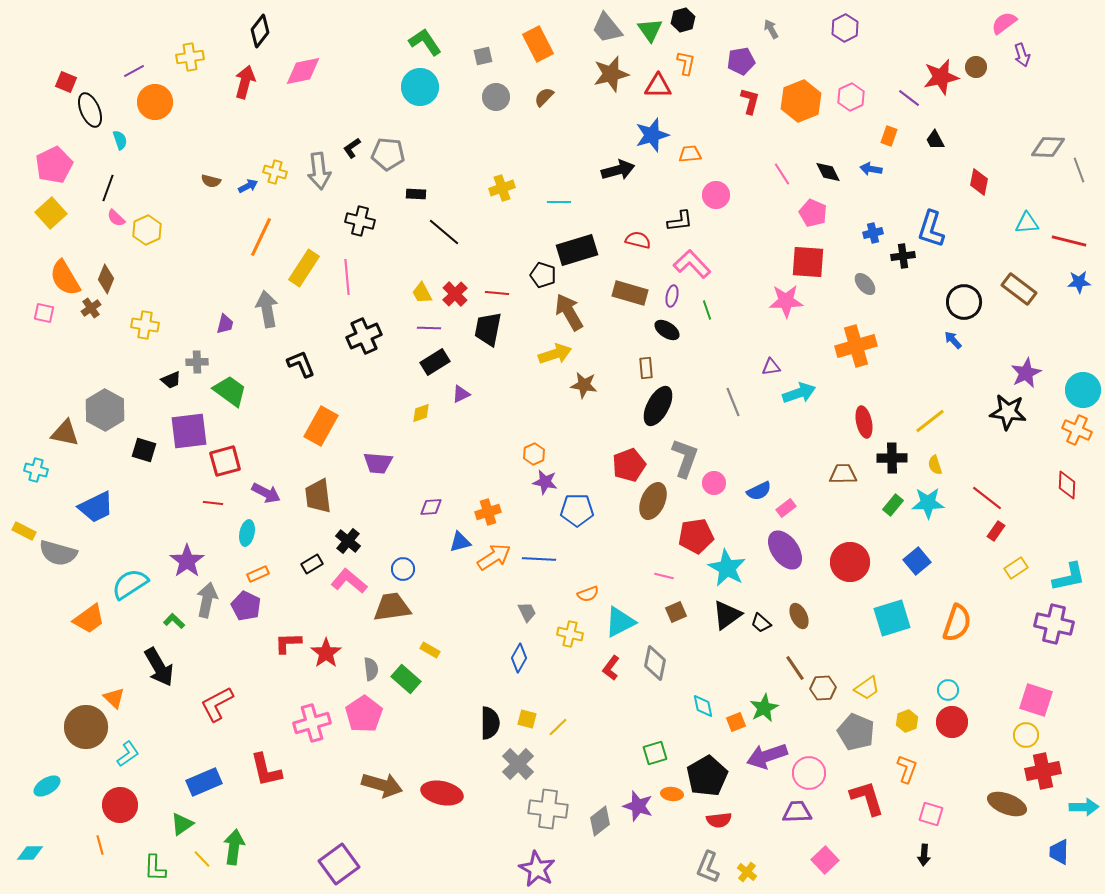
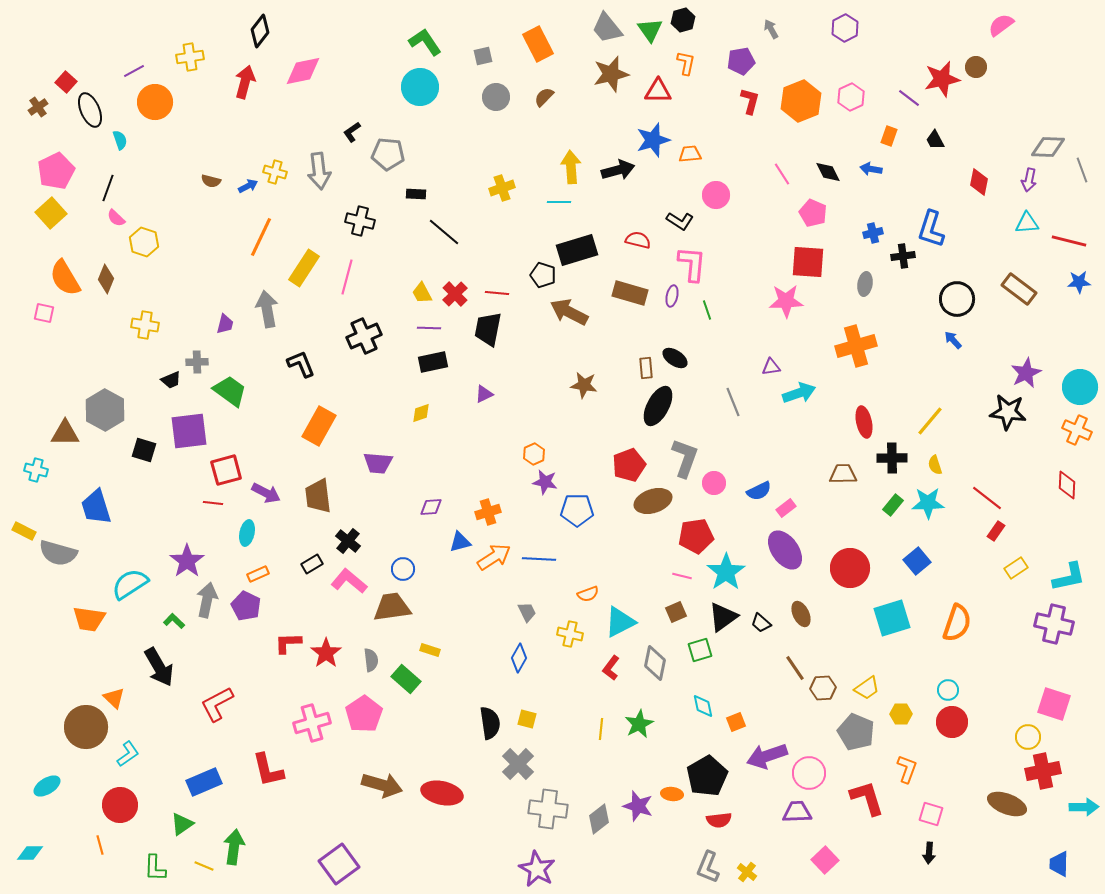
pink semicircle at (1004, 23): moved 3 px left, 2 px down
purple arrow at (1022, 55): moved 7 px right, 125 px down; rotated 30 degrees clockwise
red star at (941, 77): moved 1 px right, 2 px down
red square at (66, 82): rotated 20 degrees clockwise
red triangle at (658, 86): moved 5 px down
blue star at (652, 135): moved 1 px right, 5 px down
black L-shape at (352, 148): moved 16 px up
pink pentagon at (54, 165): moved 2 px right, 6 px down
gray line at (1079, 170): moved 3 px right
black L-shape at (680, 221): rotated 40 degrees clockwise
yellow hexagon at (147, 230): moved 3 px left, 12 px down; rotated 16 degrees counterclockwise
pink L-shape at (692, 264): rotated 48 degrees clockwise
pink line at (347, 277): rotated 20 degrees clockwise
gray ellipse at (865, 284): rotated 50 degrees clockwise
black circle at (964, 302): moved 7 px left, 3 px up
brown cross at (91, 308): moved 53 px left, 201 px up
brown arrow at (569, 312): rotated 33 degrees counterclockwise
black ellipse at (667, 330): moved 8 px right, 28 px down
yellow arrow at (555, 354): moved 16 px right, 187 px up; rotated 76 degrees counterclockwise
black rectangle at (435, 362): moved 2 px left; rotated 20 degrees clockwise
cyan circle at (1083, 390): moved 3 px left, 3 px up
purple triangle at (461, 394): moved 23 px right
yellow line at (930, 421): rotated 12 degrees counterclockwise
orange rectangle at (321, 426): moved 2 px left
brown triangle at (65, 433): rotated 12 degrees counterclockwise
red square at (225, 461): moved 1 px right, 9 px down
brown ellipse at (653, 501): rotated 48 degrees clockwise
blue trapezoid at (96, 507): rotated 99 degrees clockwise
red circle at (850, 562): moved 6 px down
cyan star at (727, 568): moved 1 px left, 4 px down; rotated 9 degrees clockwise
pink line at (664, 576): moved 18 px right
black triangle at (727, 615): moved 4 px left, 2 px down
brown ellipse at (799, 616): moved 2 px right, 2 px up
orange trapezoid at (89, 619): rotated 44 degrees clockwise
yellow rectangle at (430, 650): rotated 12 degrees counterclockwise
gray semicircle at (371, 669): moved 9 px up
pink square at (1036, 700): moved 18 px right, 4 px down
green star at (764, 708): moved 125 px left, 16 px down
yellow hexagon at (907, 721): moved 6 px left, 7 px up; rotated 20 degrees clockwise
black semicircle at (490, 723): rotated 8 degrees counterclockwise
yellow line at (558, 727): moved 43 px right, 2 px down; rotated 40 degrees counterclockwise
yellow circle at (1026, 735): moved 2 px right, 2 px down
green square at (655, 753): moved 45 px right, 103 px up
red L-shape at (266, 770): moved 2 px right
gray diamond at (600, 821): moved 1 px left, 2 px up
blue trapezoid at (1059, 852): moved 12 px down
black arrow at (924, 855): moved 5 px right, 2 px up
yellow line at (202, 859): moved 2 px right, 7 px down; rotated 24 degrees counterclockwise
